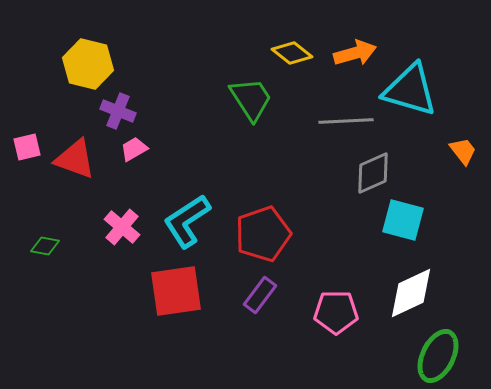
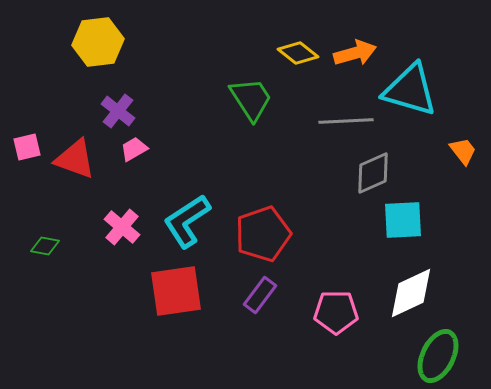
yellow diamond: moved 6 px right
yellow hexagon: moved 10 px right, 22 px up; rotated 21 degrees counterclockwise
purple cross: rotated 16 degrees clockwise
cyan square: rotated 18 degrees counterclockwise
